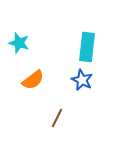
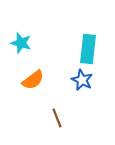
cyan star: moved 2 px right
cyan rectangle: moved 1 px right, 2 px down
brown line: rotated 48 degrees counterclockwise
